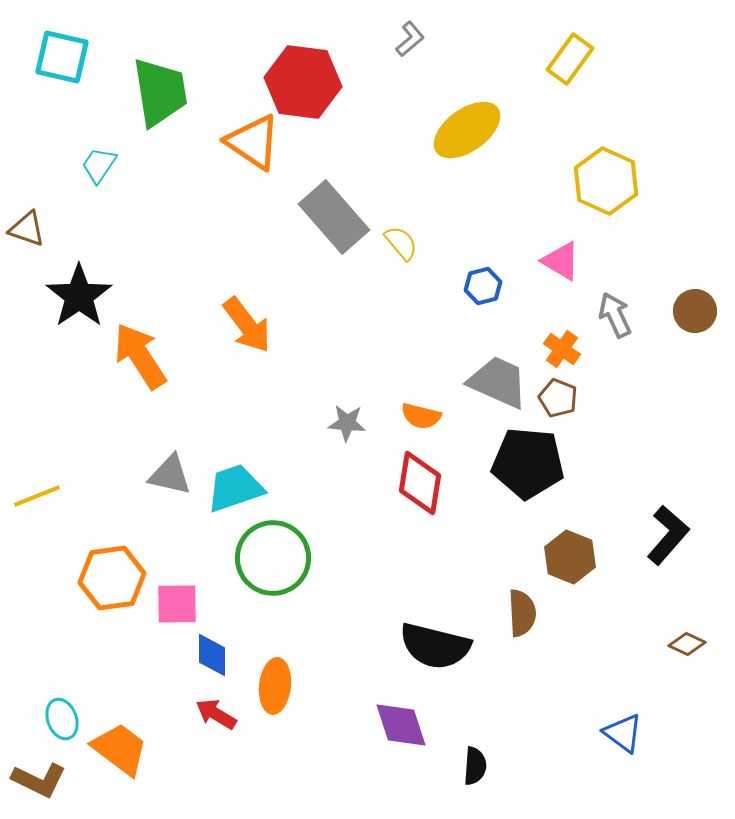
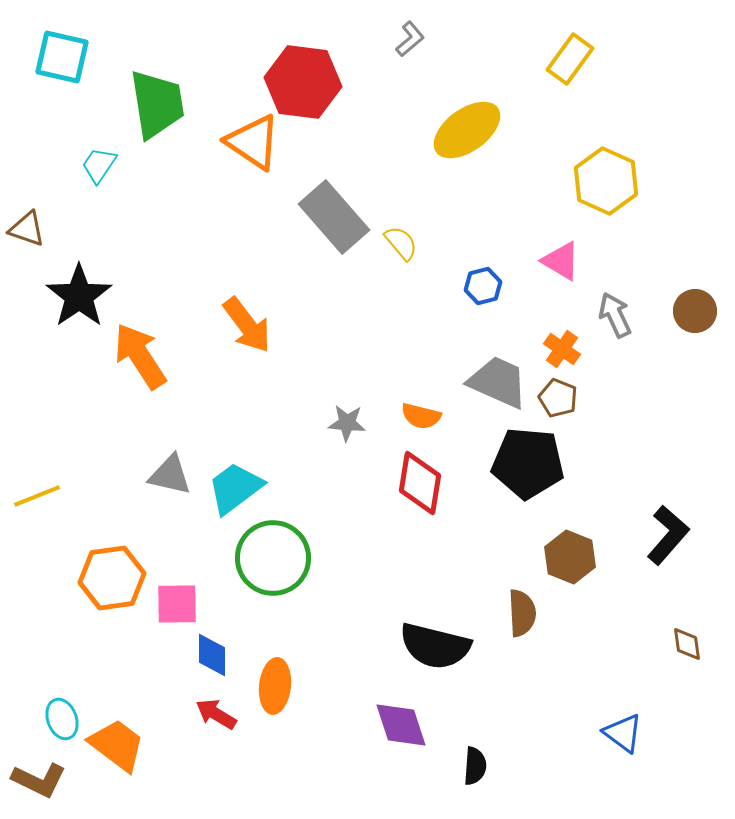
green trapezoid at (160, 92): moved 3 px left, 12 px down
cyan trapezoid at (235, 488): rotated 18 degrees counterclockwise
brown diamond at (687, 644): rotated 57 degrees clockwise
orange trapezoid at (120, 749): moved 3 px left, 4 px up
